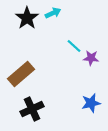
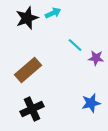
black star: rotated 15 degrees clockwise
cyan line: moved 1 px right, 1 px up
purple star: moved 5 px right
brown rectangle: moved 7 px right, 4 px up
